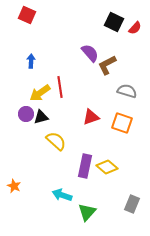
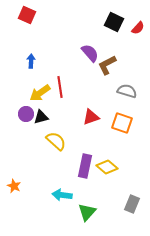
red semicircle: moved 3 px right
cyan arrow: rotated 12 degrees counterclockwise
